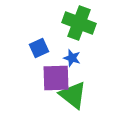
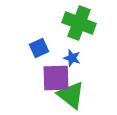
green triangle: moved 2 px left
